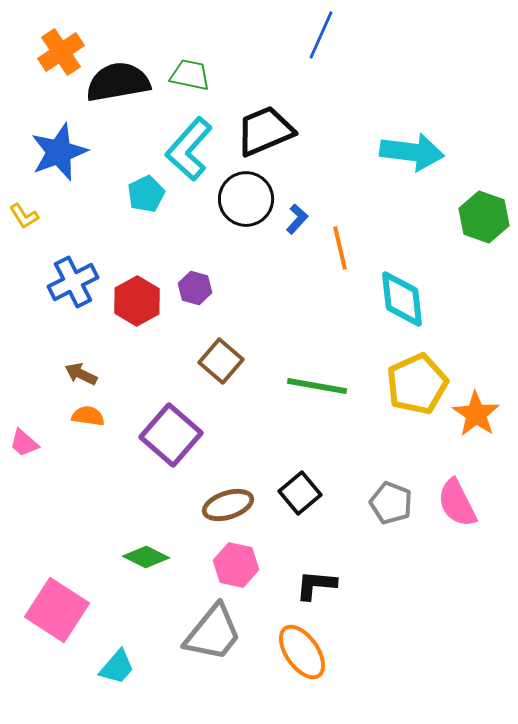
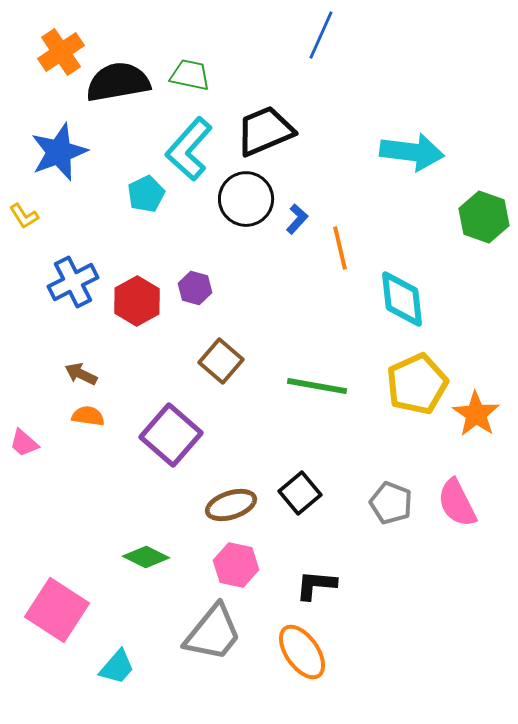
brown ellipse: moved 3 px right
